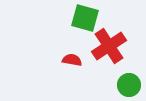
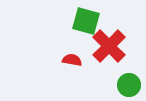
green square: moved 1 px right, 3 px down
red cross: rotated 12 degrees counterclockwise
